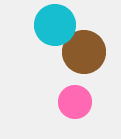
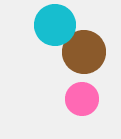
pink circle: moved 7 px right, 3 px up
